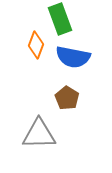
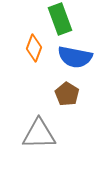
orange diamond: moved 2 px left, 3 px down
blue semicircle: moved 2 px right
brown pentagon: moved 4 px up
